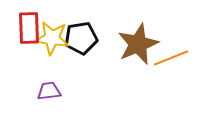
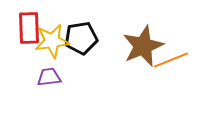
yellow star: moved 3 px down; rotated 16 degrees counterclockwise
brown star: moved 5 px right, 2 px down
orange line: moved 2 px down
purple trapezoid: moved 14 px up
